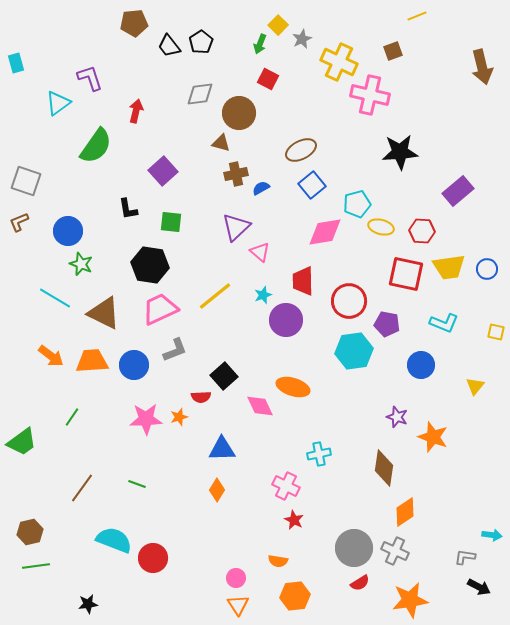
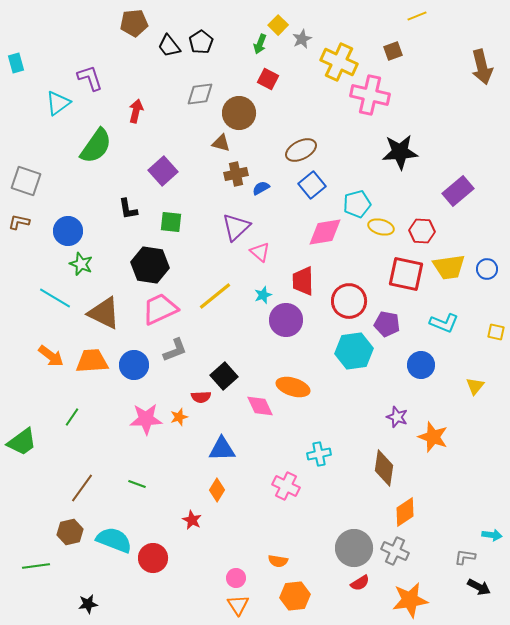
brown L-shape at (19, 222): rotated 35 degrees clockwise
red star at (294, 520): moved 102 px left
brown hexagon at (30, 532): moved 40 px right
